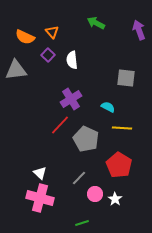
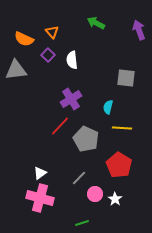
orange semicircle: moved 1 px left, 2 px down
cyan semicircle: rotated 104 degrees counterclockwise
red line: moved 1 px down
white triangle: rotated 40 degrees clockwise
